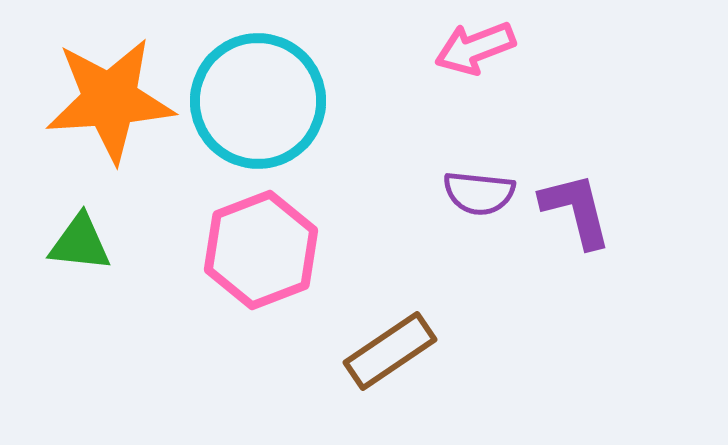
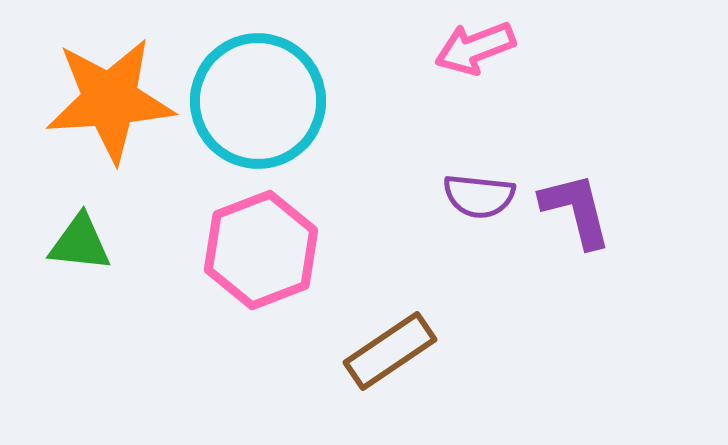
purple semicircle: moved 3 px down
